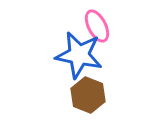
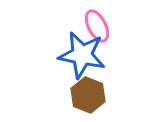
blue star: moved 3 px right
